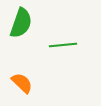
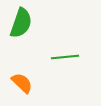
green line: moved 2 px right, 12 px down
